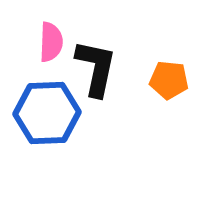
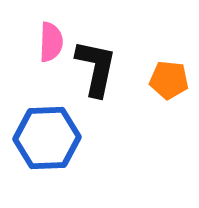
blue hexagon: moved 25 px down
